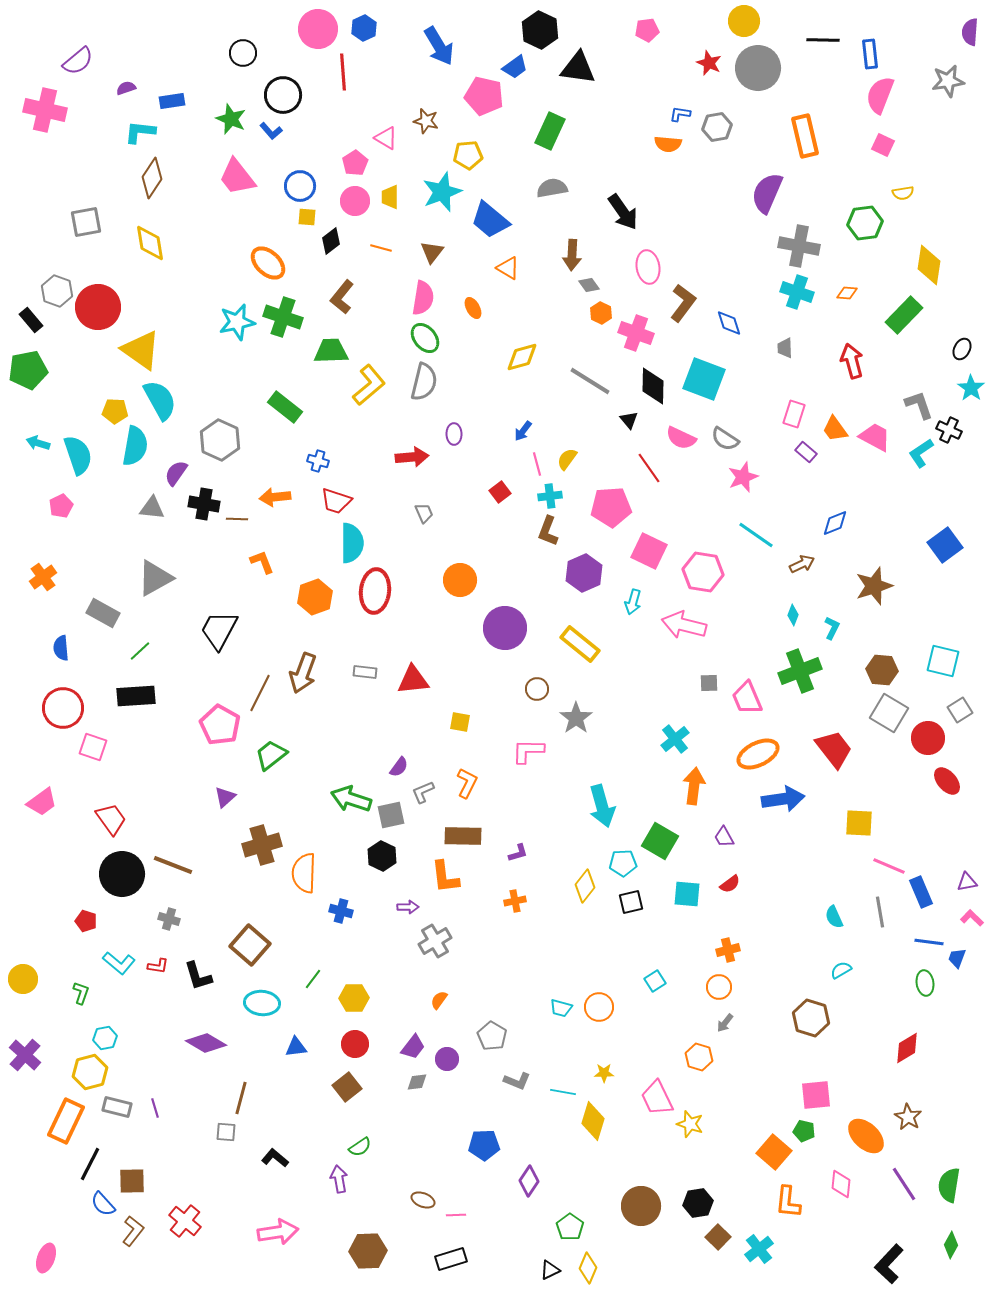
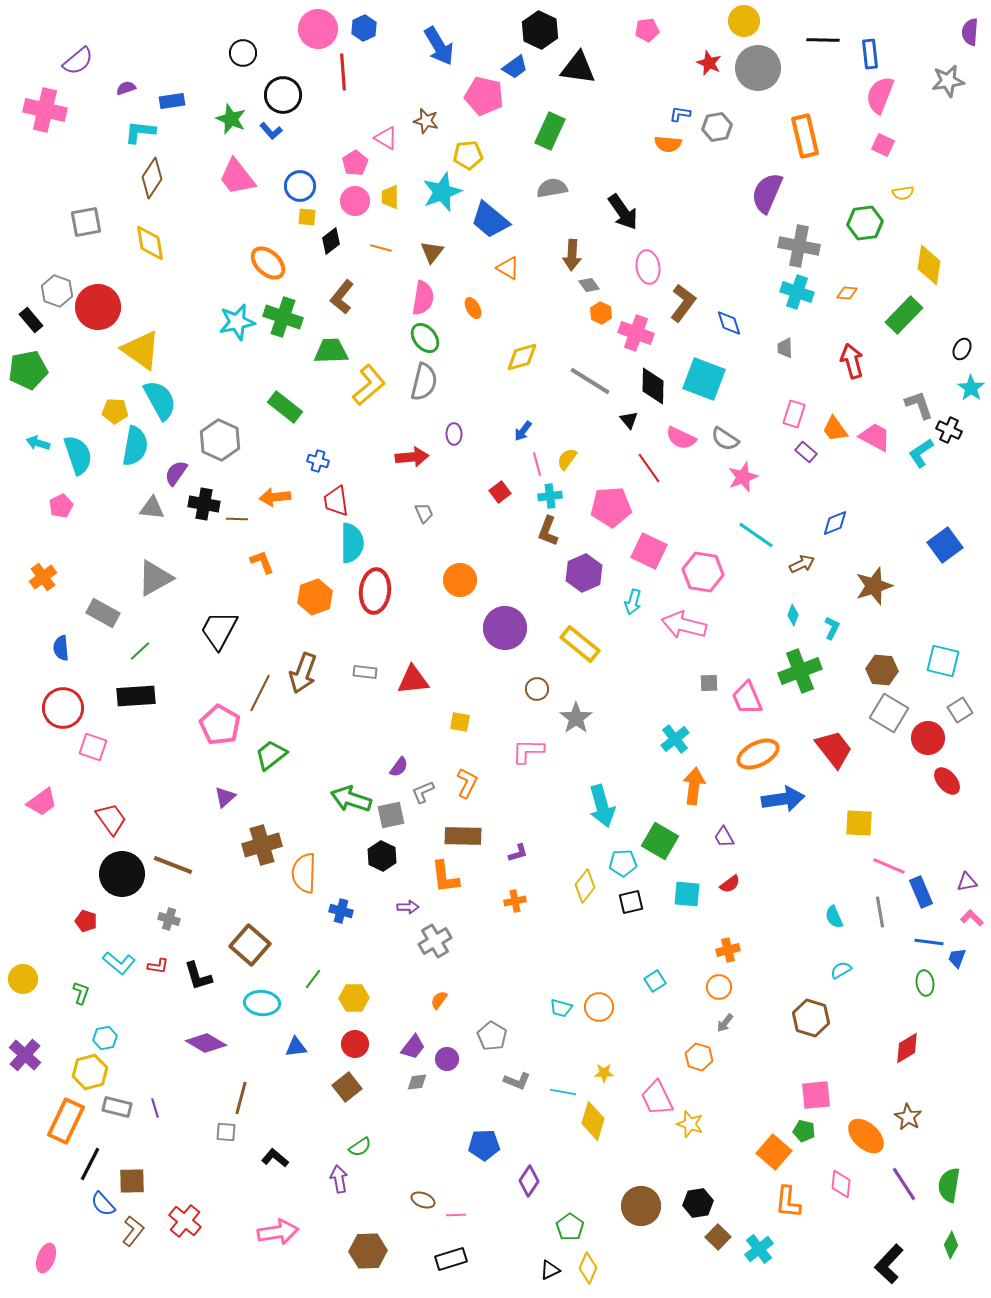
red trapezoid at (336, 501): rotated 64 degrees clockwise
